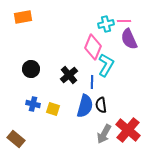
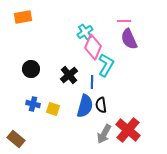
cyan cross: moved 21 px left, 8 px down; rotated 21 degrees counterclockwise
